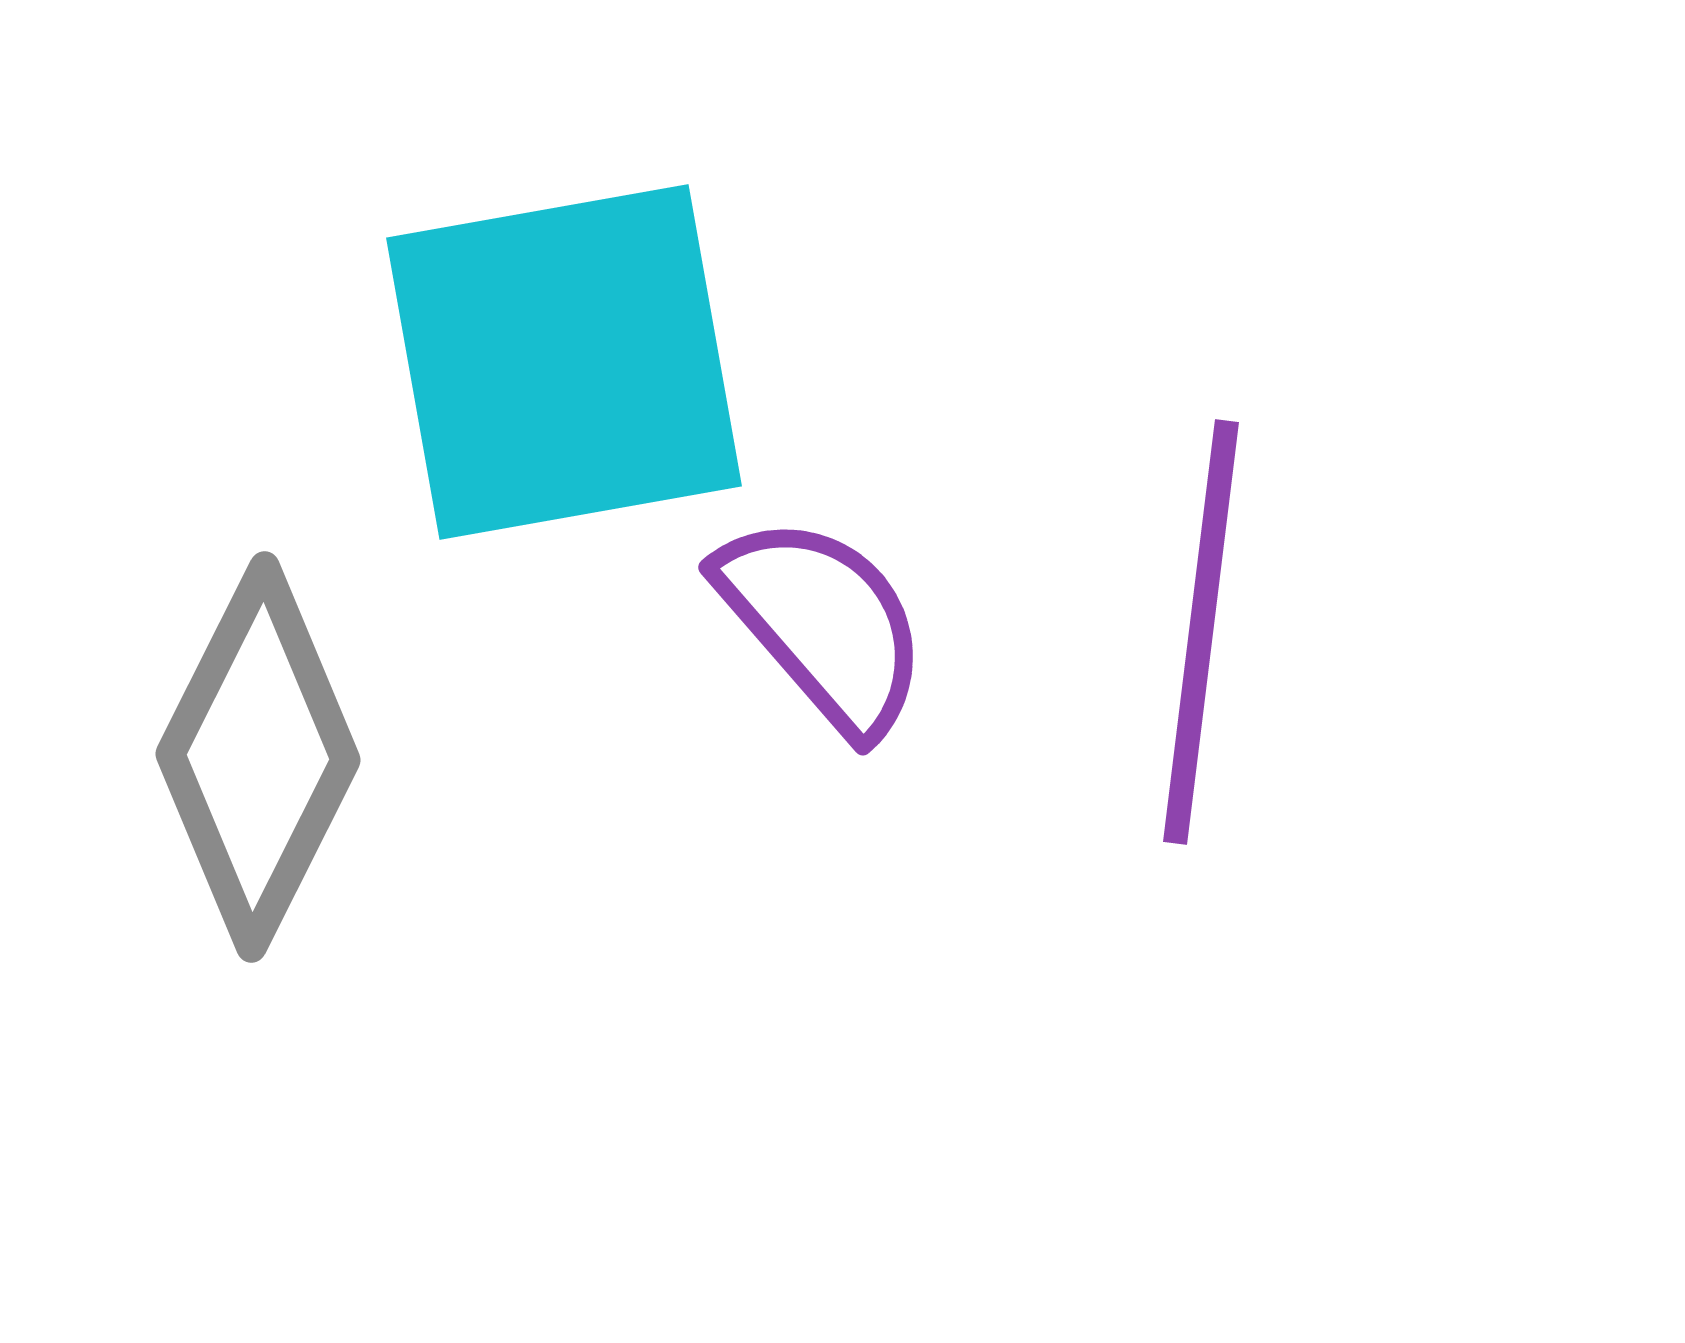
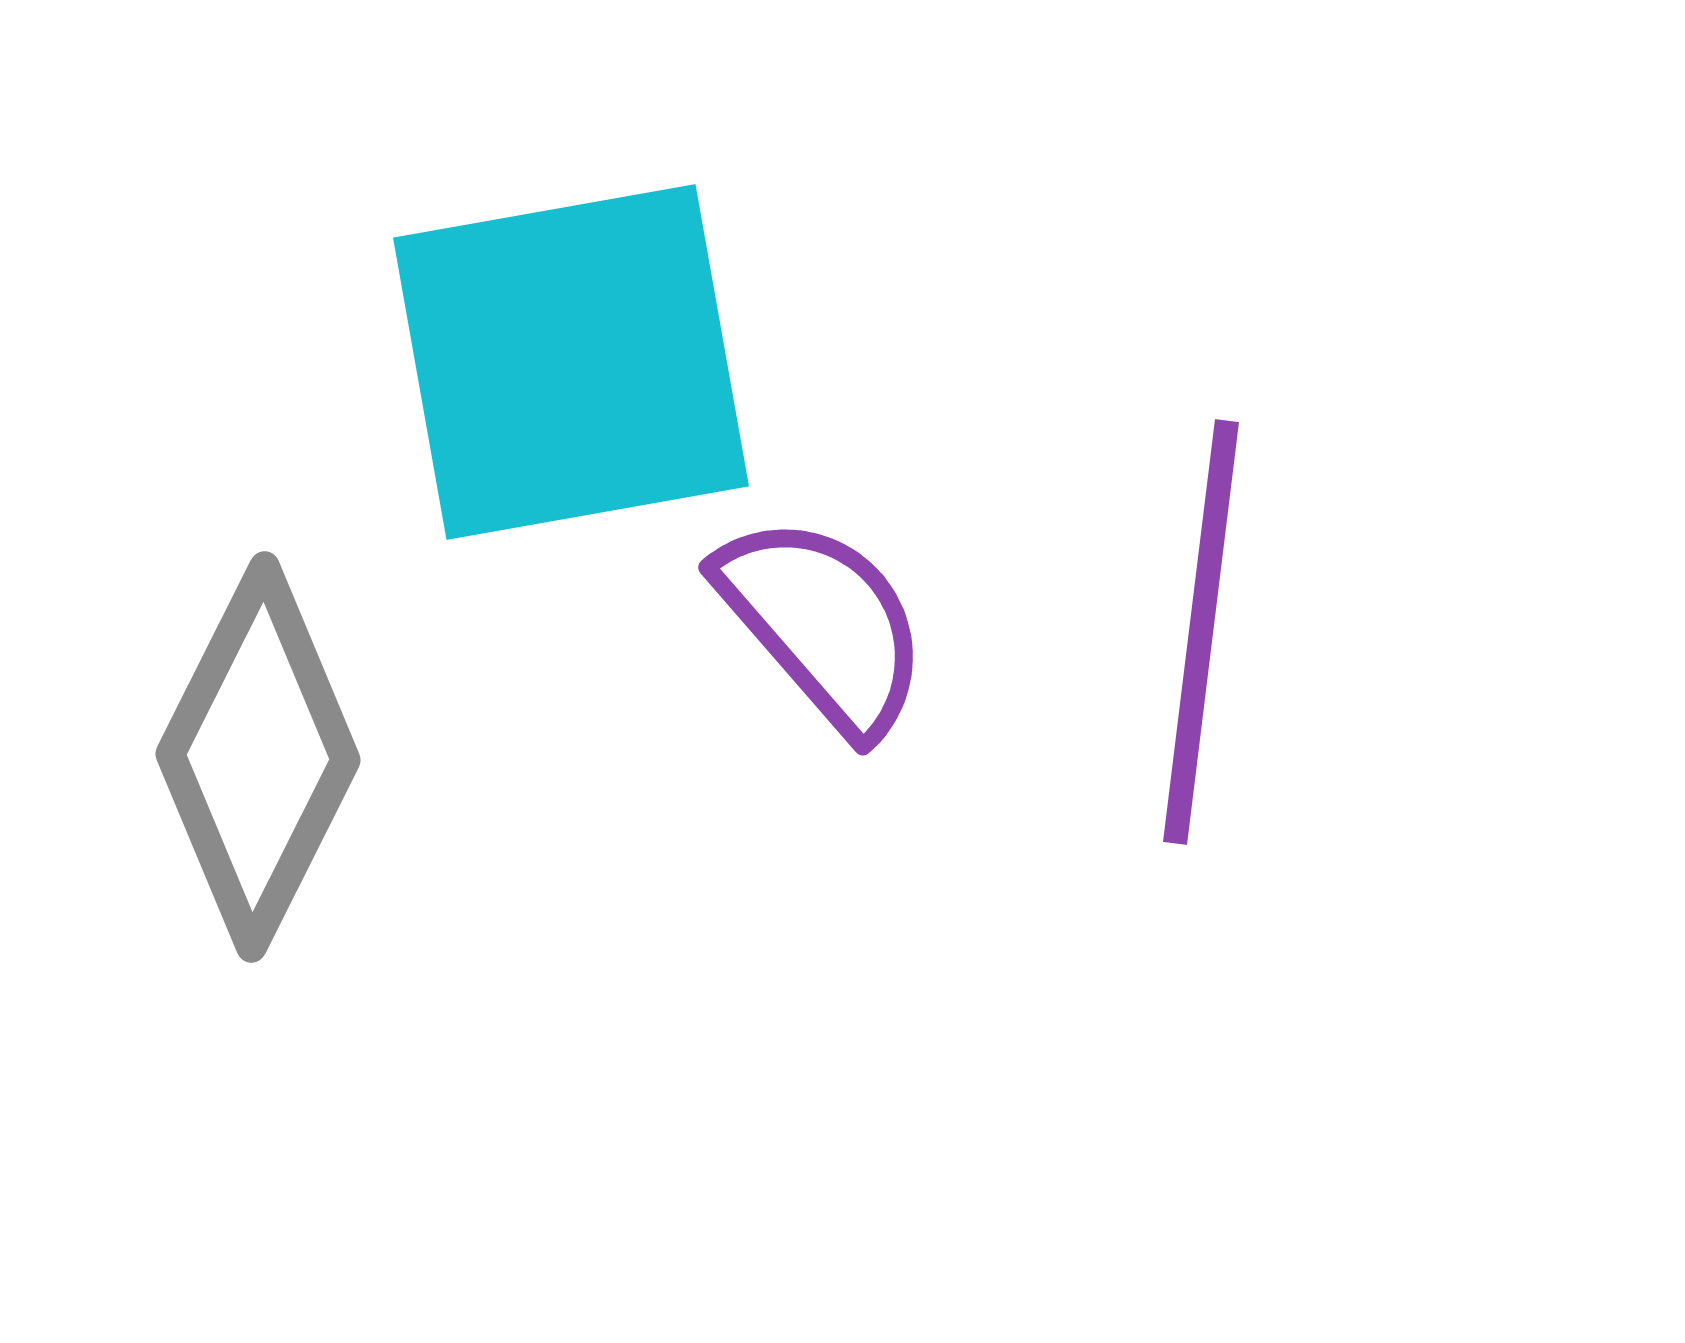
cyan square: moved 7 px right
